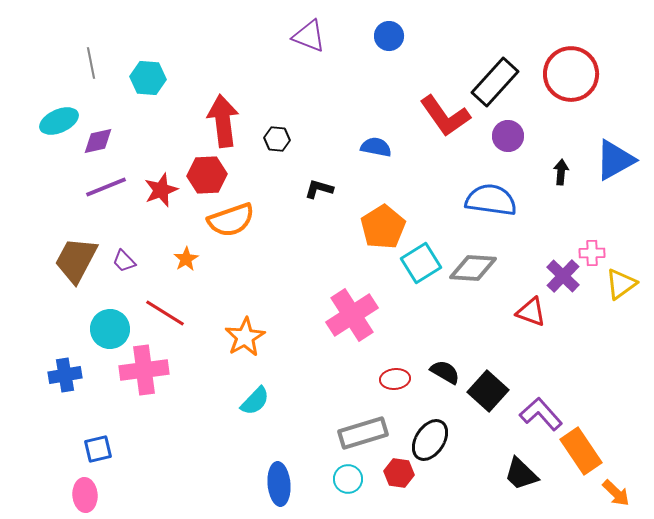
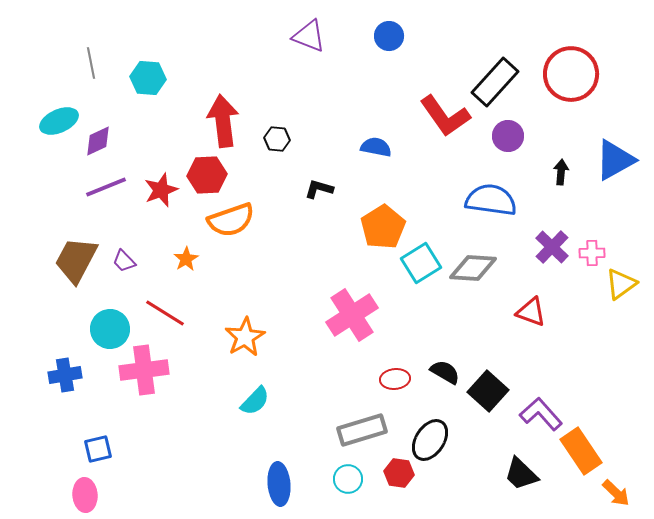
purple diamond at (98, 141): rotated 12 degrees counterclockwise
purple cross at (563, 276): moved 11 px left, 29 px up
gray rectangle at (363, 433): moved 1 px left, 3 px up
